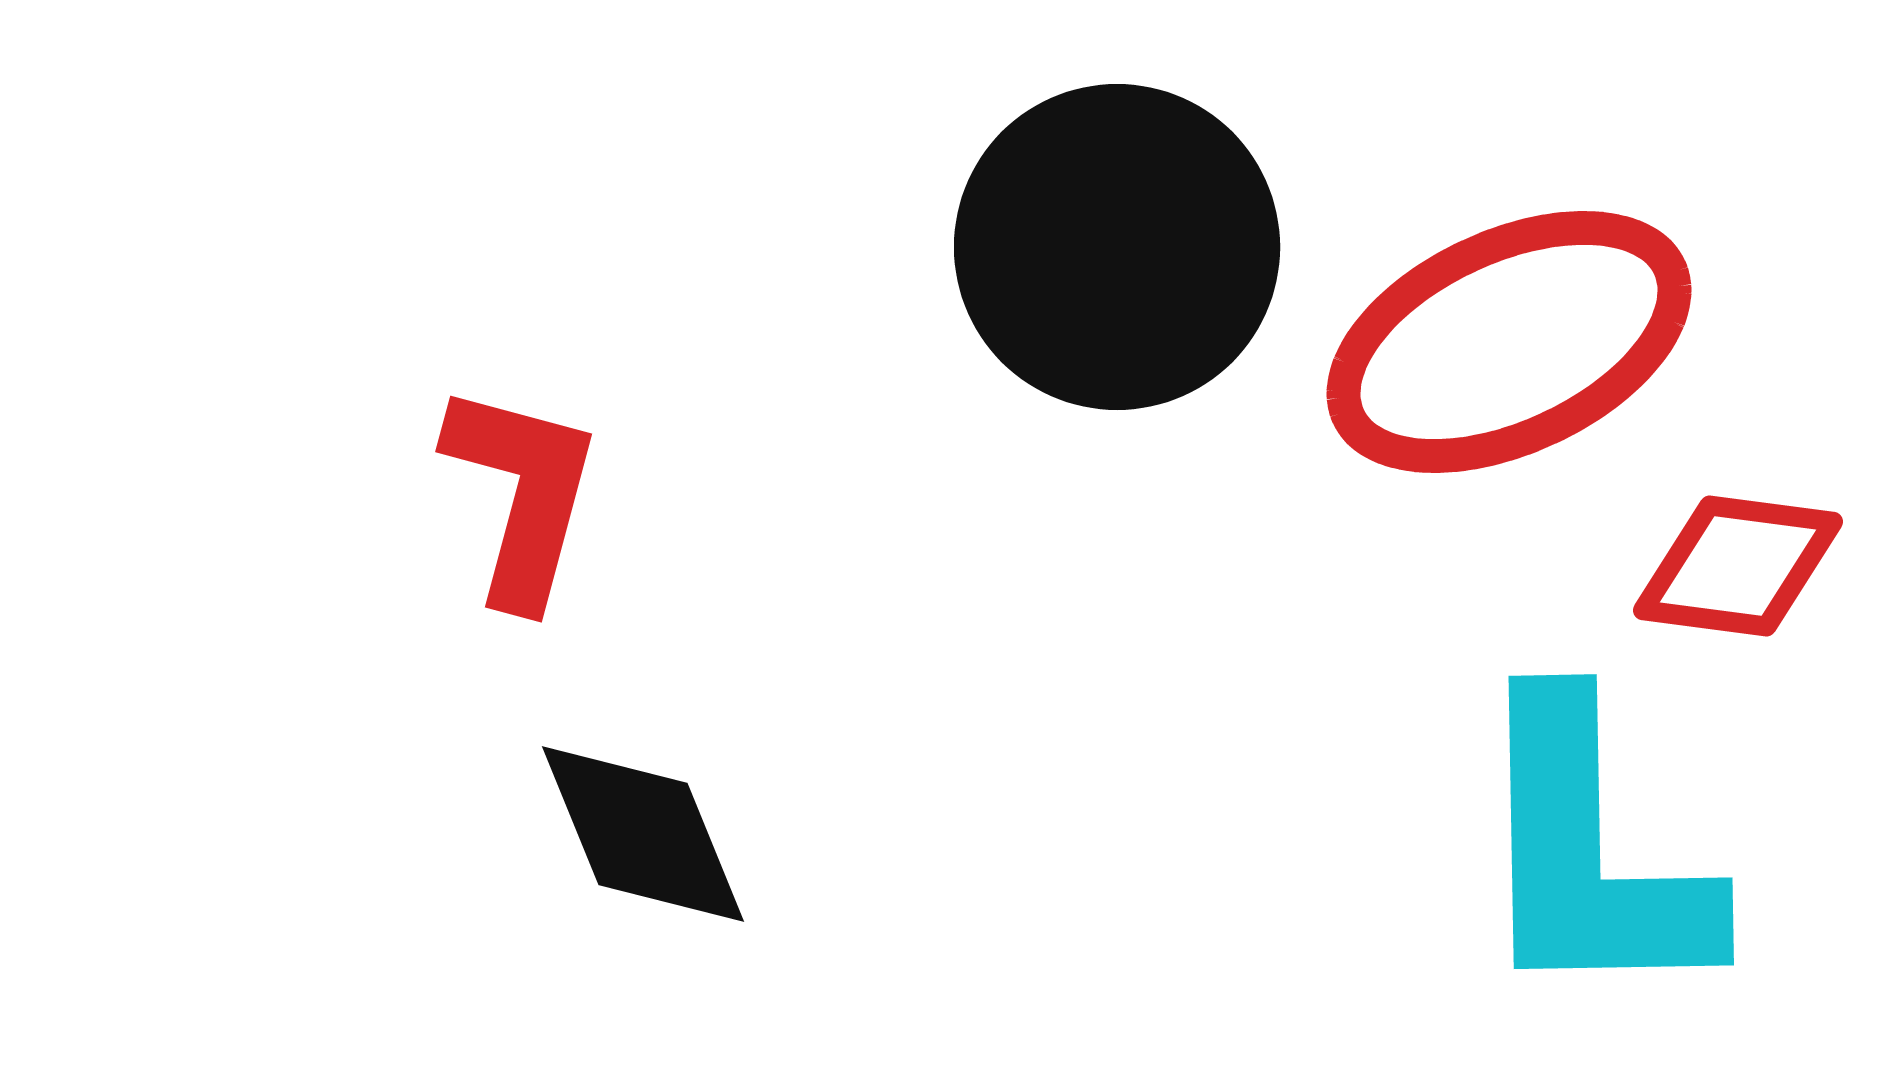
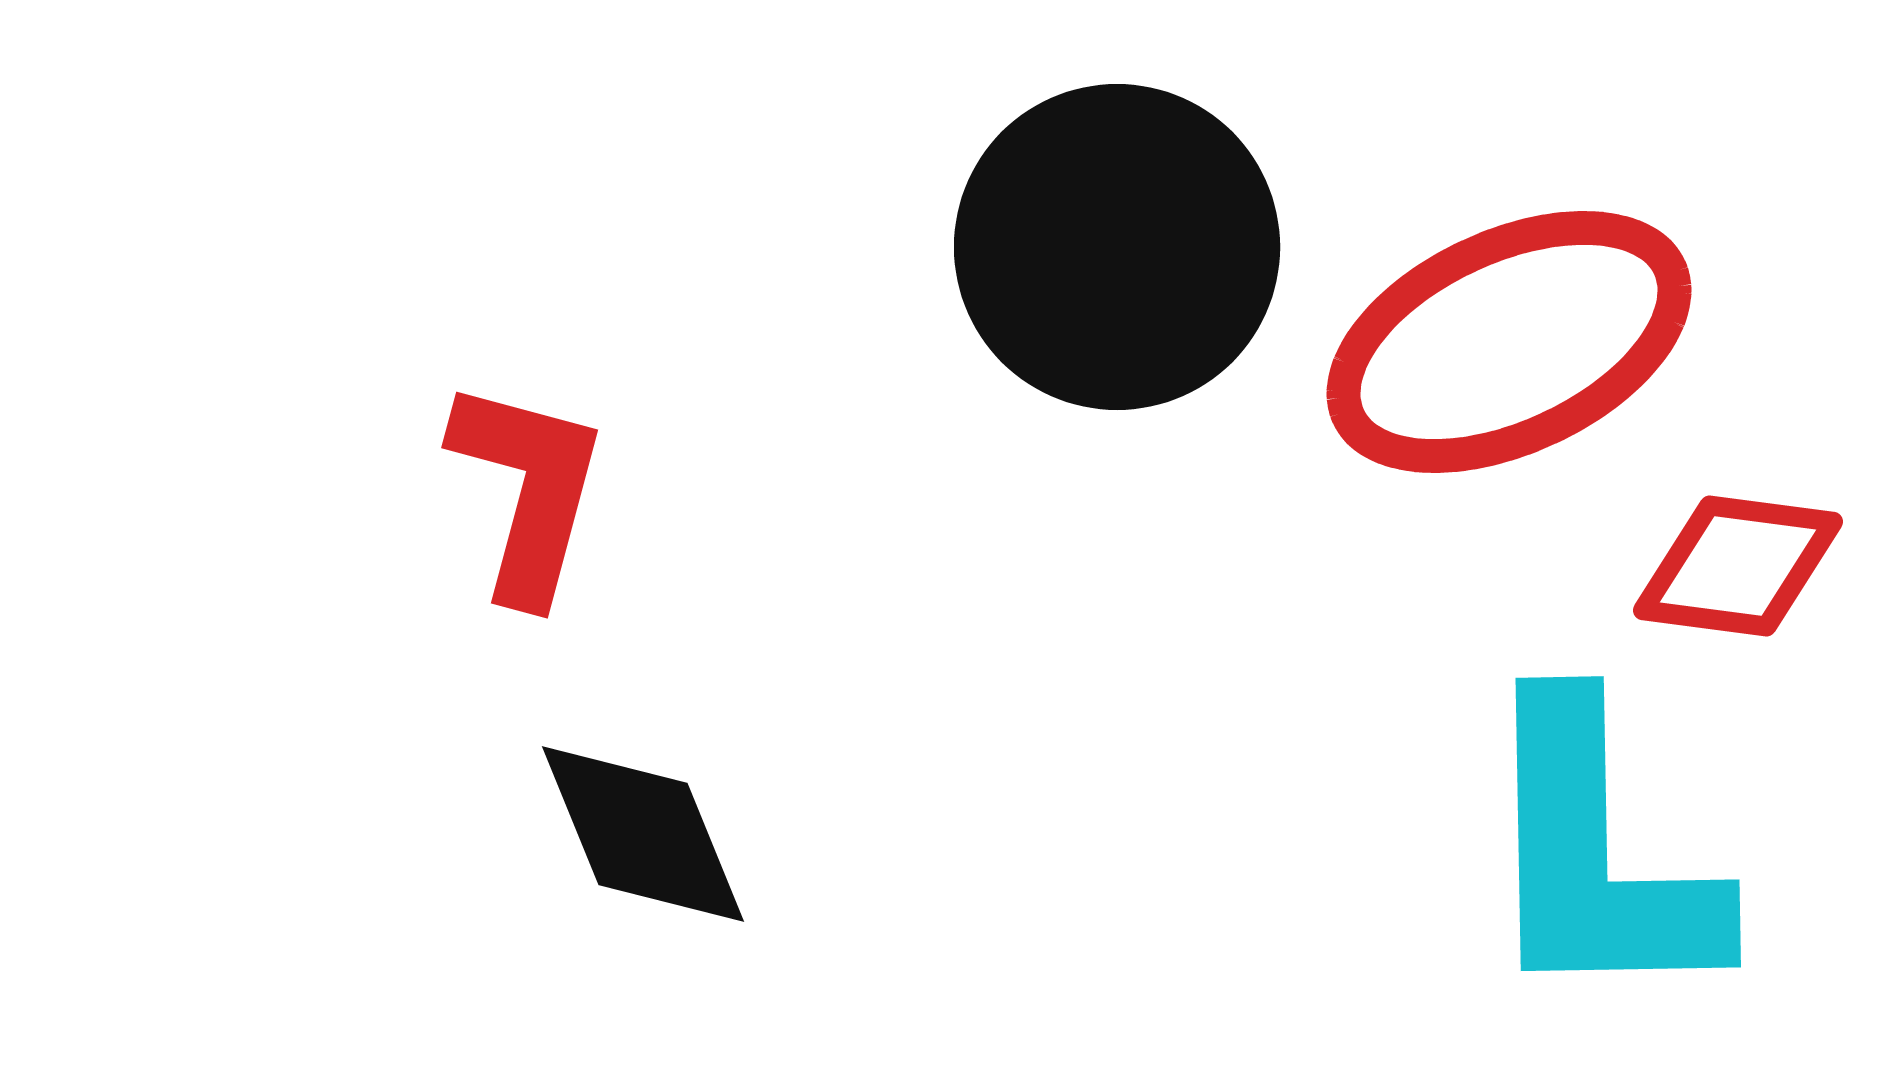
red L-shape: moved 6 px right, 4 px up
cyan L-shape: moved 7 px right, 2 px down
